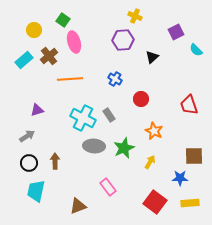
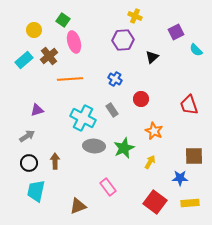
gray rectangle: moved 3 px right, 5 px up
